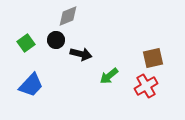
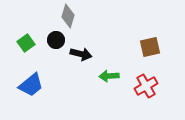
gray diamond: rotated 50 degrees counterclockwise
brown square: moved 3 px left, 11 px up
green arrow: rotated 36 degrees clockwise
blue trapezoid: rotated 8 degrees clockwise
